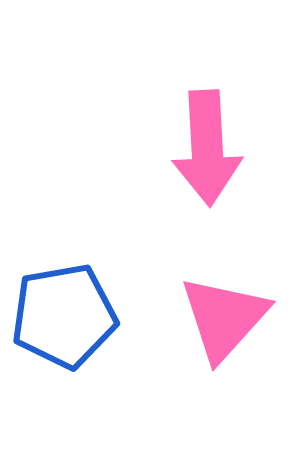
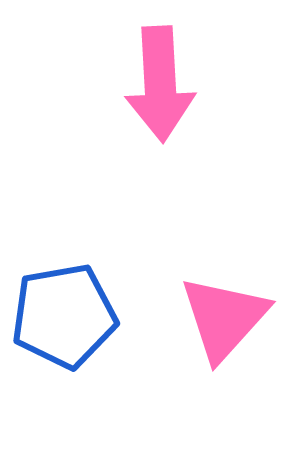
pink arrow: moved 47 px left, 64 px up
